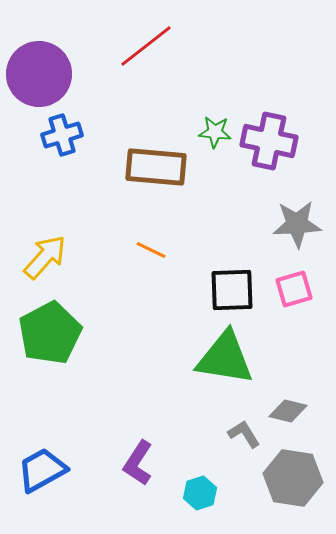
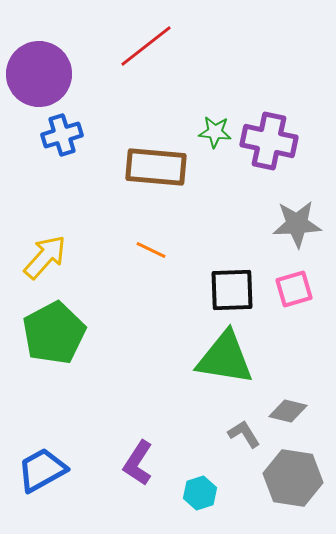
green pentagon: moved 4 px right
